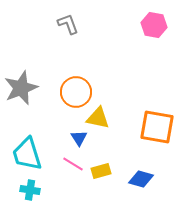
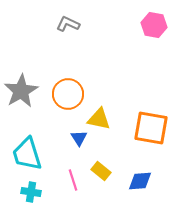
gray L-shape: rotated 45 degrees counterclockwise
gray star: moved 3 px down; rotated 8 degrees counterclockwise
orange circle: moved 8 px left, 2 px down
yellow triangle: moved 1 px right, 1 px down
orange square: moved 6 px left, 1 px down
pink line: moved 16 px down; rotated 40 degrees clockwise
yellow rectangle: rotated 54 degrees clockwise
blue diamond: moved 1 px left, 2 px down; rotated 20 degrees counterclockwise
cyan cross: moved 1 px right, 2 px down
